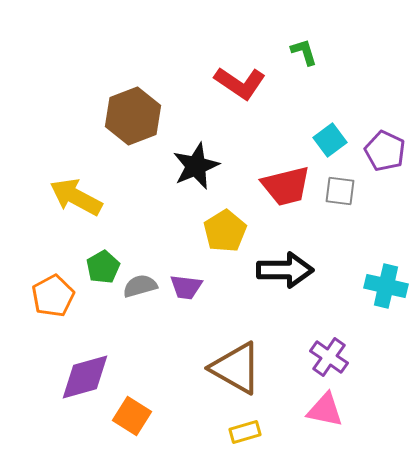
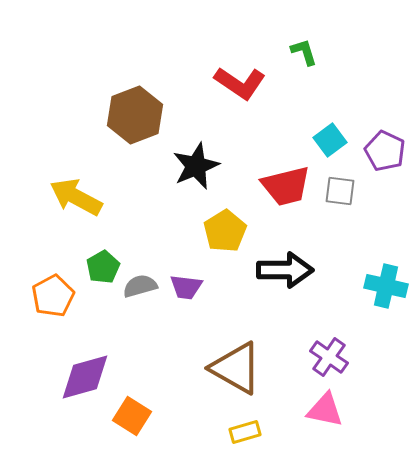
brown hexagon: moved 2 px right, 1 px up
